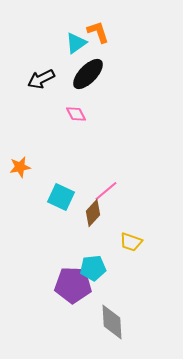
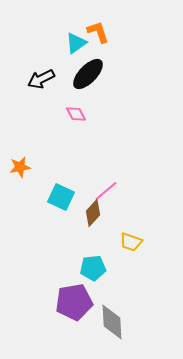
purple pentagon: moved 1 px right, 17 px down; rotated 12 degrees counterclockwise
